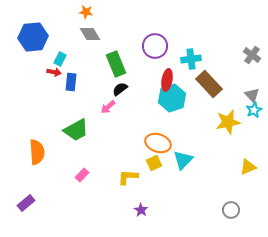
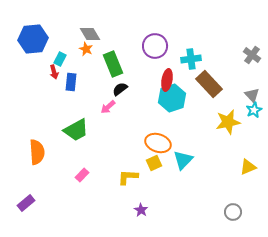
orange star: moved 37 px down; rotated 16 degrees clockwise
blue hexagon: moved 2 px down
green rectangle: moved 3 px left
red arrow: rotated 64 degrees clockwise
gray circle: moved 2 px right, 2 px down
